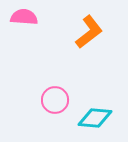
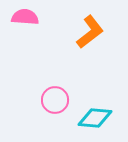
pink semicircle: moved 1 px right
orange L-shape: moved 1 px right
